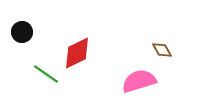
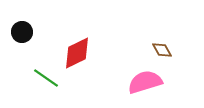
green line: moved 4 px down
pink semicircle: moved 6 px right, 1 px down
